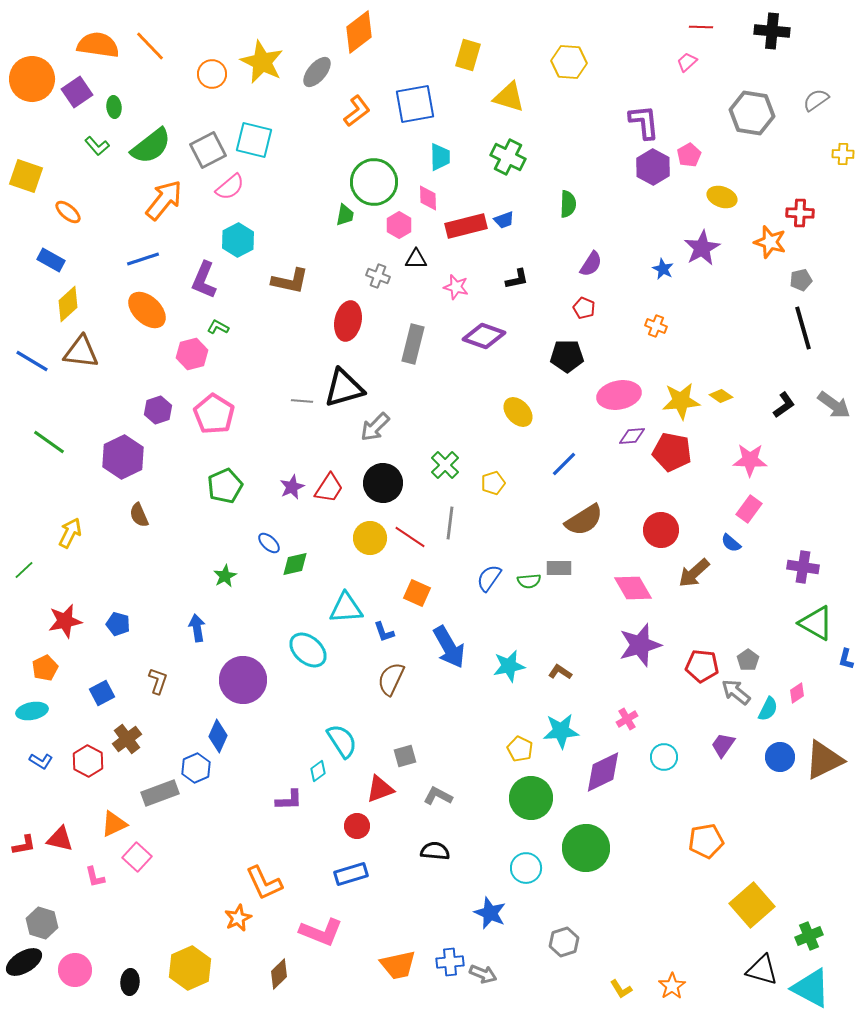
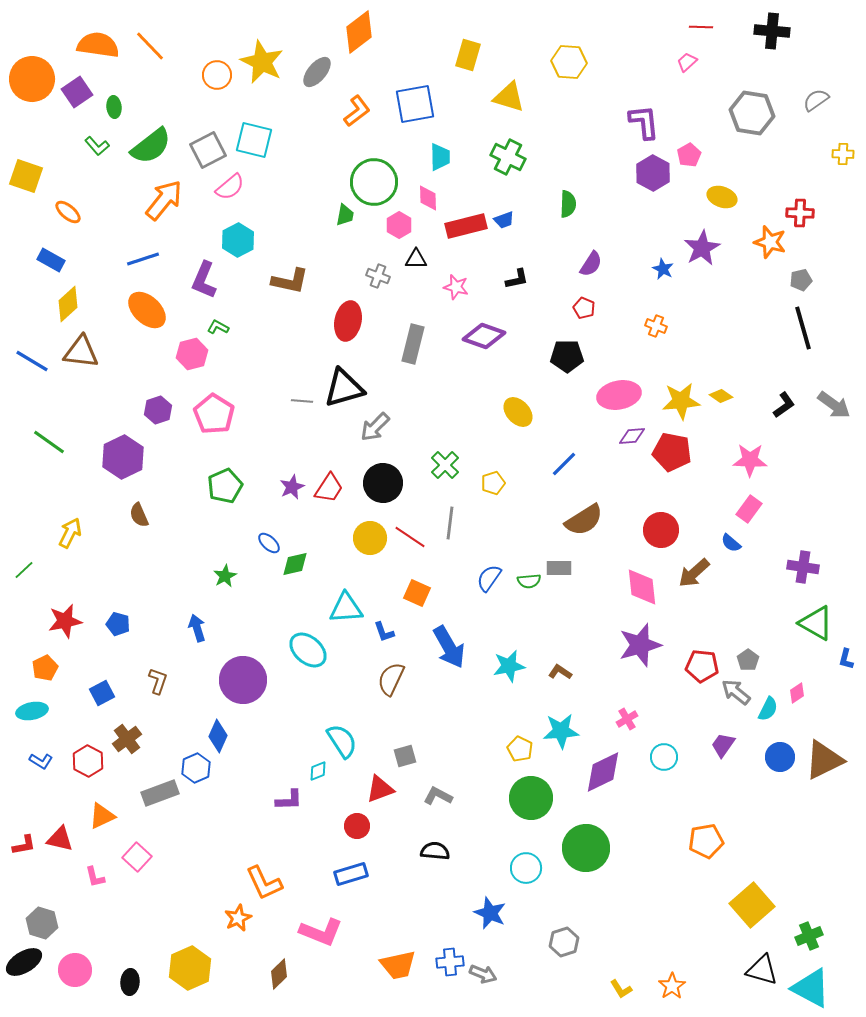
orange circle at (212, 74): moved 5 px right, 1 px down
purple hexagon at (653, 167): moved 6 px down
pink diamond at (633, 588): moved 9 px right, 1 px up; rotated 24 degrees clockwise
blue arrow at (197, 628): rotated 8 degrees counterclockwise
cyan diamond at (318, 771): rotated 15 degrees clockwise
orange triangle at (114, 824): moved 12 px left, 8 px up
